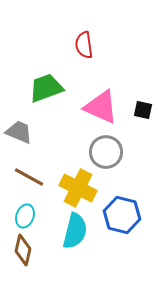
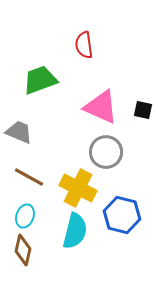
green trapezoid: moved 6 px left, 8 px up
